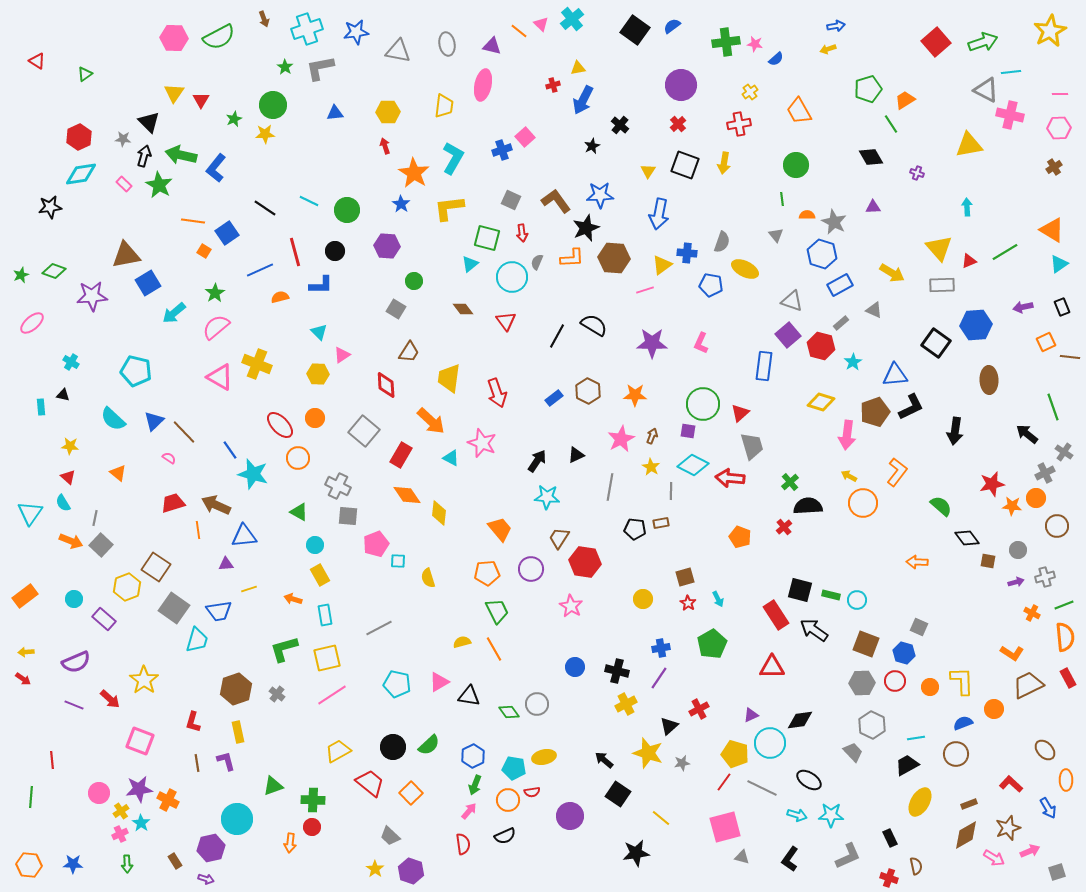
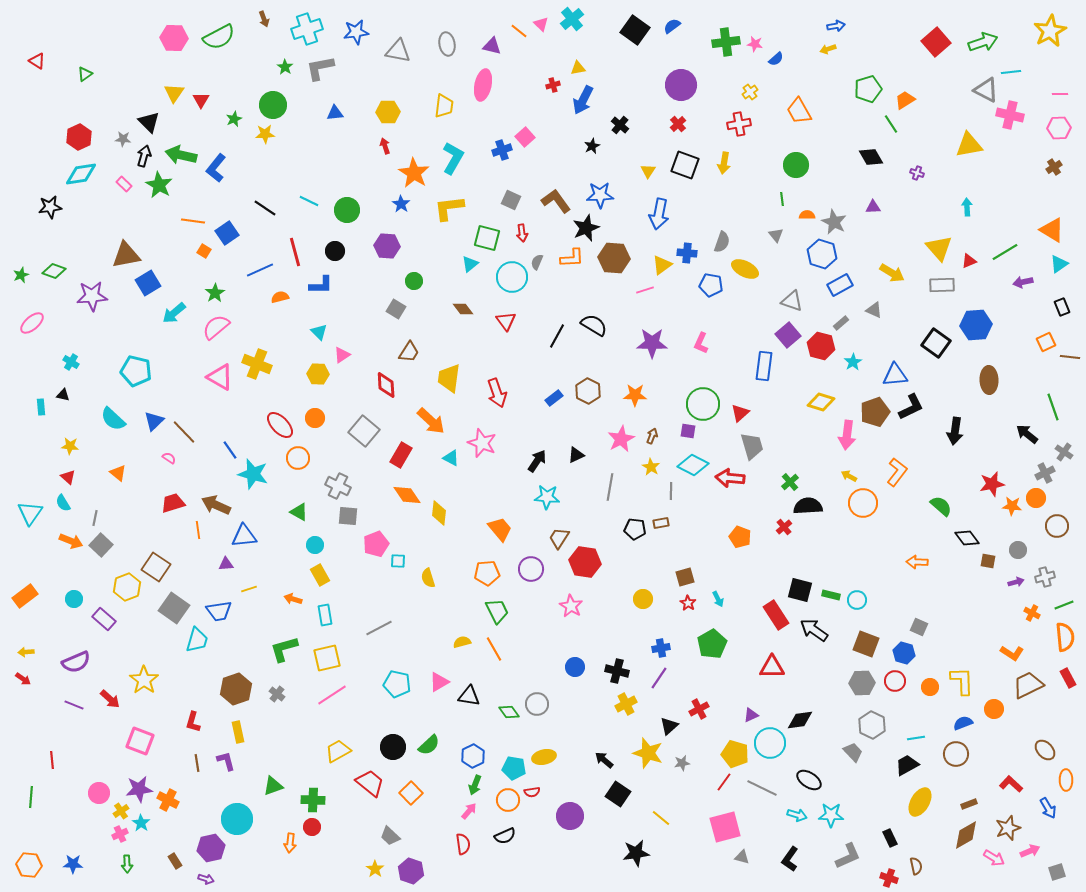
purple arrow at (1023, 307): moved 25 px up
